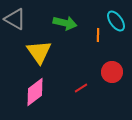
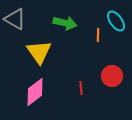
red circle: moved 4 px down
red line: rotated 64 degrees counterclockwise
